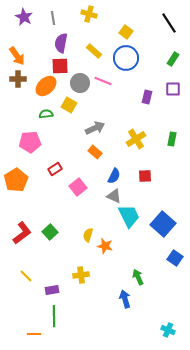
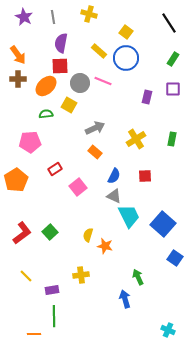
gray line at (53, 18): moved 1 px up
yellow rectangle at (94, 51): moved 5 px right
orange arrow at (17, 56): moved 1 px right, 1 px up
